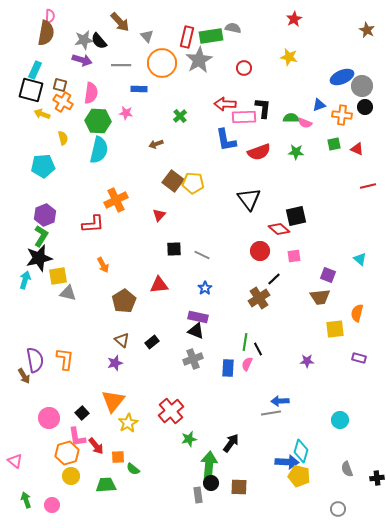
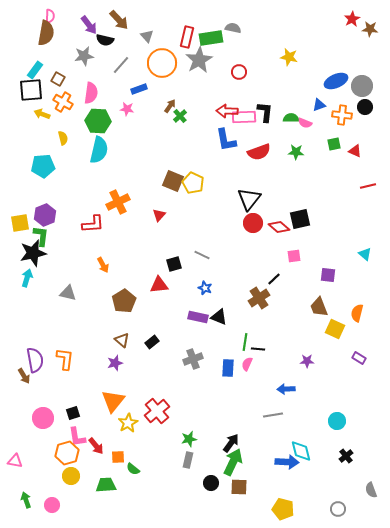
red star at (294, 19): moved 58 px right
brown arrow at (120, 22): moved 1 px left, 2 px up
brown star at (367, 30): moved 3 px right, 1 px up; rotated 21 degrees counterclockwise
green rectangle at (211, 36): moved 2 px down
gray star at (84, 40): moved 16 px down
black semicircle at (99, 41): moved 6 px right, 1 px up; rotated 36 degrees counterclockwise
purple arrow at (82, 60): moved 7 px right, 35 px up; rotated 36 degrees clockwise
gray line at (121, 65): rotated 48 degrees counterclockwise
red circle at (244, 68): moved 5 px left, 4 px down
cyan rectangle at (35, 70): rotated 12 degrees clockwise
blue ellipse at (342, 77): moved 6 px left, 4 px down
brown square at (60, 85): moved 2 px left, 6 px up; rotated 16 degrees clockwise
blue rectangle at (139, 89): rotated 21 degrees counterclockwise
black square at (31, 90): rotated 20 degrees counterclockwise
red arrow at (225, 104): moved 2 px right, 7 px down
black L-shape at (263, 108): moved 2 px right, 4 px down
pink star at (126, 113): moved 1 px right, 4 px up
brown arrow at (156, 144): moved 14 px right, 38 px up; rotated 144 degrees clockwise
red triangle at (357, 149): moved 2 px left, 2 px down
brown square at (173, 181): rotated 15 degrees counterclockwise
yellow pentagon at (193, 183): rotated 20 degrees clockwise
black triangle at (249, 199): rotated 15 degrees clockwise
orange cross at (116, 200): moved 2 px right, 2 px down
black square at (296, 216): moved 4 px right, 3 px down
red diamond at (279, 229): moved 2 px up
green L-shape at (41, 236): rotated 25 degrees counterclockwise
black square at (174, 249): moved 15 px down; rotated 14 degrees counterclockwise
red circle at (260, 251): moved 7 px left, 28 px up
black star at (39, 258): moved 6 px left, 5 px up
cyan triangle at (360, 259): moved 5 px right, 5 px up
purple square at (328, 275): rotated 14 degrees counterclockwise
yellow square at (58, 276): moved 38 px left, 53 px up
cyan arrow at (25, 280): moved 2 px right, 2 px up
blue star at (205, 288): rotated 16 degrees counterclockwise
brown trapezoid at (320, 297): moved 1 px left, 10 px down; rotated 75 degrees clockwise
yellow square at (335, 329): rotated 30 degrees clockwise
black triangle at (196, 331): moved 23 px right, 14 px up
black line at (258, 349): rotated 56 degrees counterclockwise
purple rectangle at (359, 358): rotated 16 degrees clockwise
blue arrow at (280, 401): moved 6 px right, 12 px up
red cross at (171, 411): moved 14 px left
black square at (82, 413): moved 9 px left; rotated 24 degrees clockwise
gray line at (271, 413): moved 2 px right, 2 px down
pink circle at (49, 418): moved 6 px left
cyan circle at (340, 420): moved 3 px left, 1 px down
cyan diamond at (301, 451): rotated 30 degrees counterclockwise
pink triangle at (15, 461): rotated 28 degrees counterclockwise
green arrow at (209, 465): moved 24 px right, 3 px up; rotated 20 degrees clockwise
gray semicircle at (347, 469): moved 24 px right, 21 px down
yellow pentagon at (299, 476): moved 16 px left, 33 px down
black cross at (377, 478): moved 31 px left, 22 px up; rotated 32 degrees counterclockwise
gray rectangle at (198, 495): moved 10 px left, 35 px up; rotated 21 degrees clockwise
